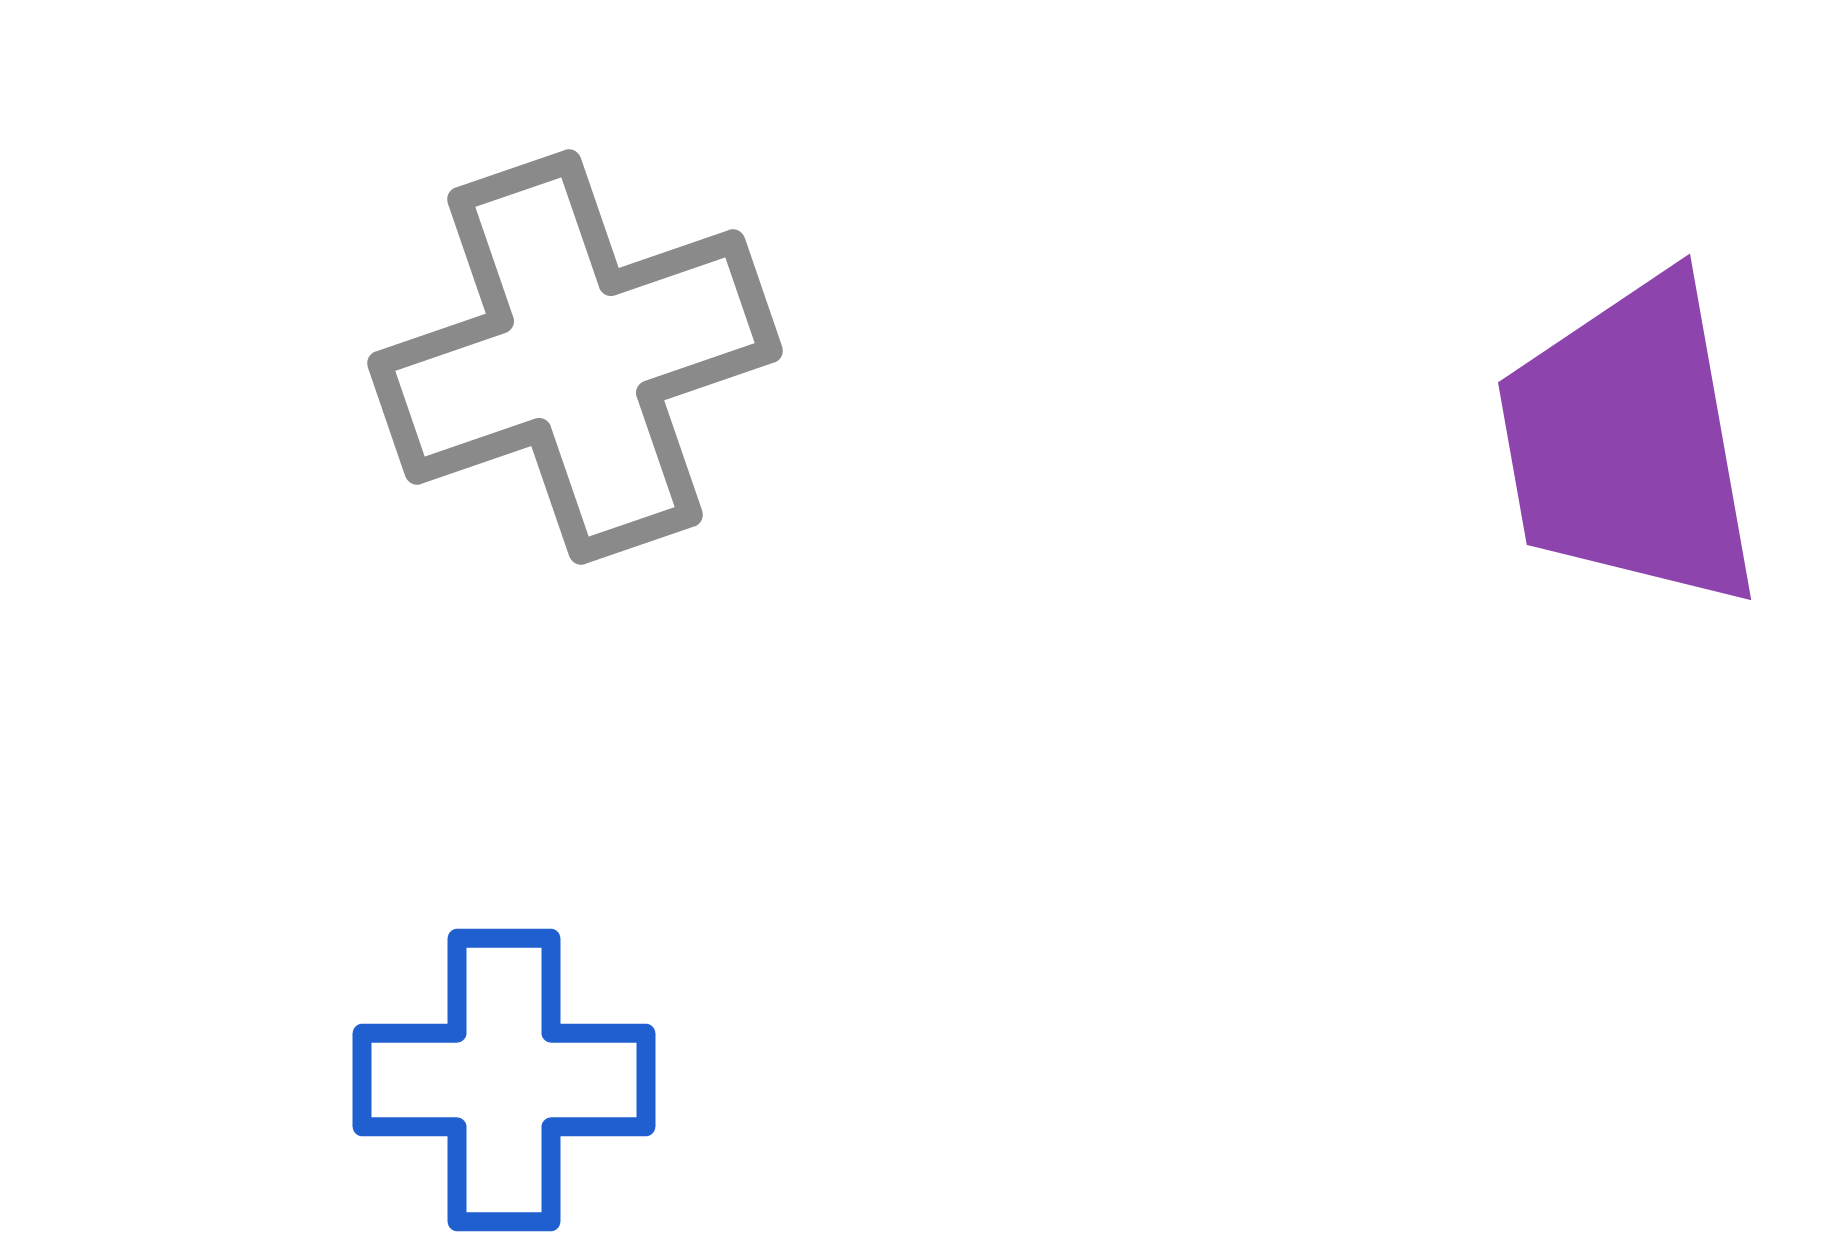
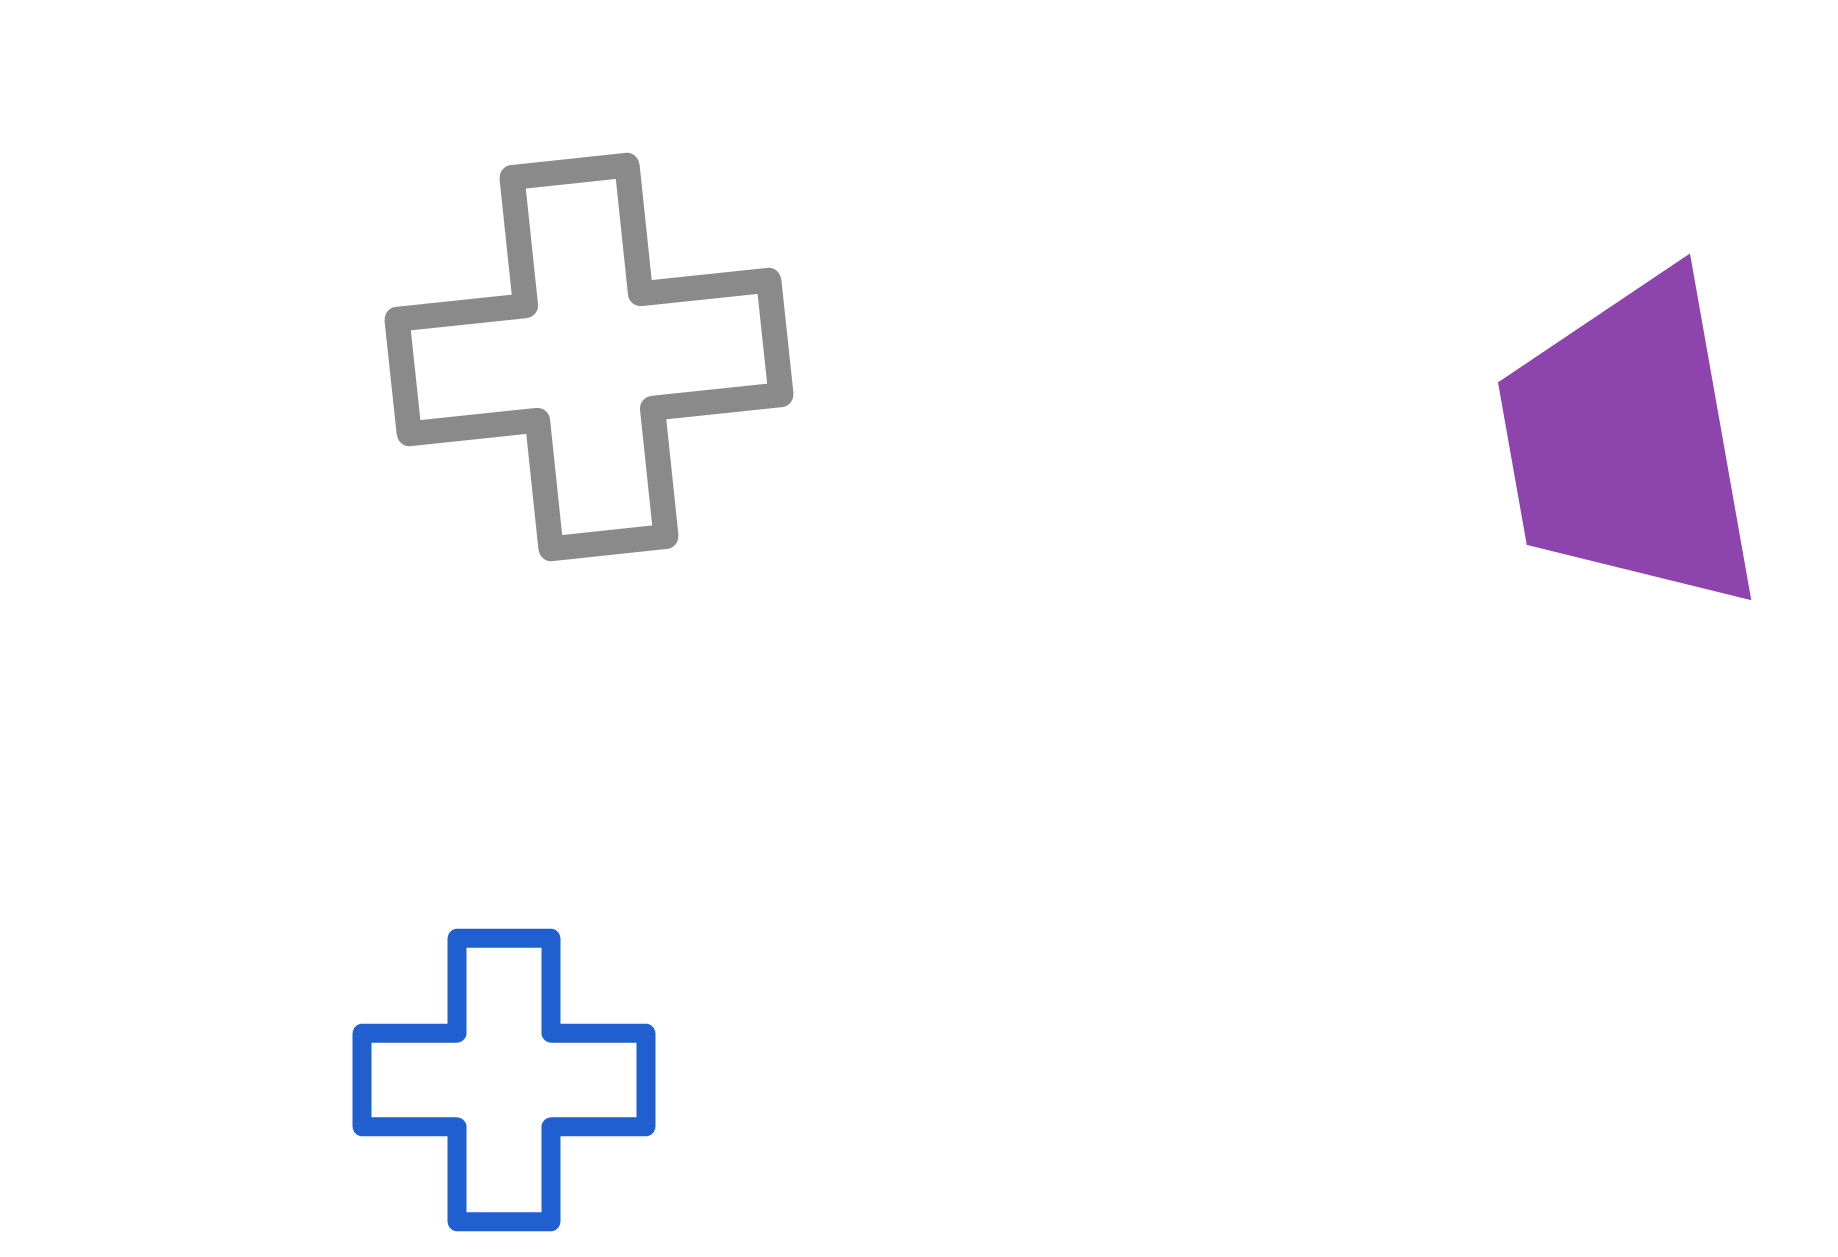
gray cross: moved 14 px right; rotated 13 degrees clockwise
